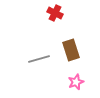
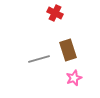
brown rectangle: moved 3 px left
pink star: moved 2 px left, 4 px up
